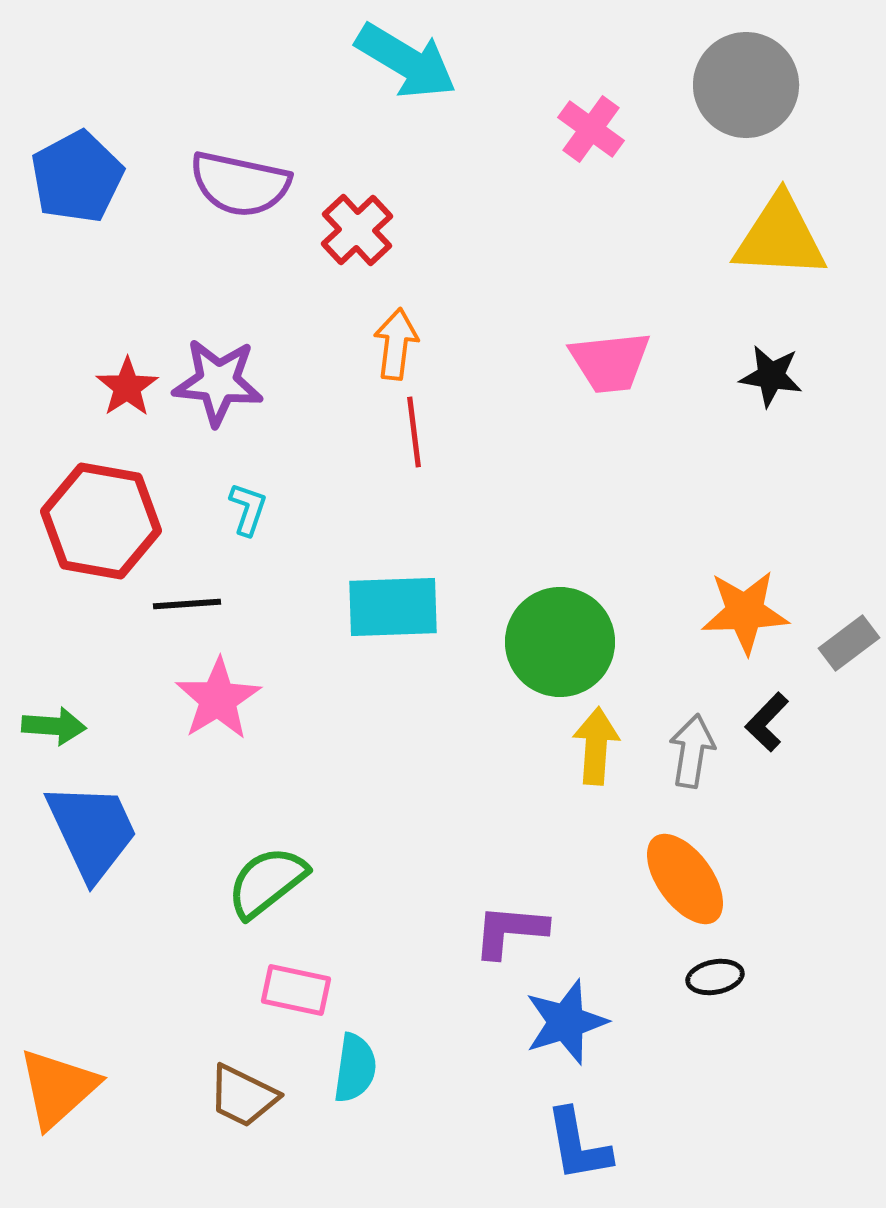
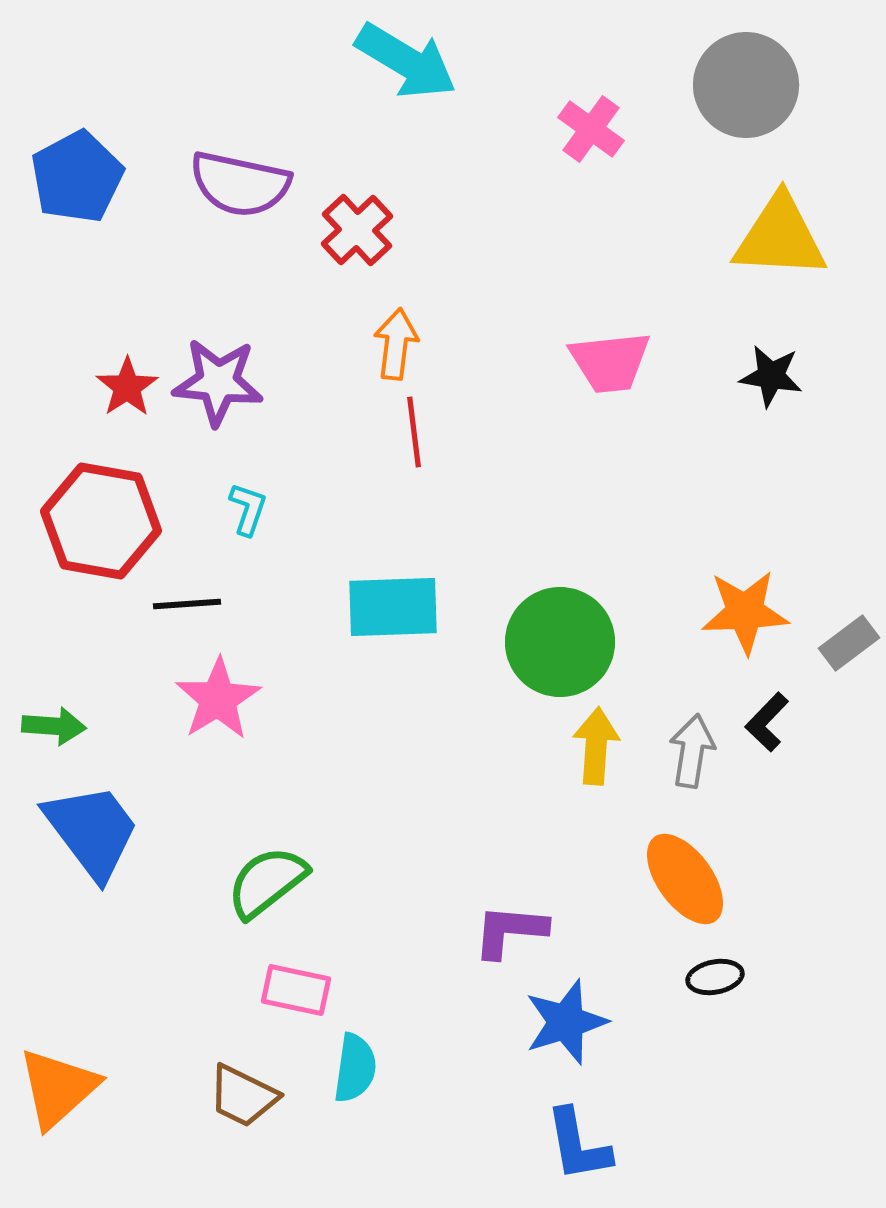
blue trapezoid: rotated 12 degrees counterclockwise
